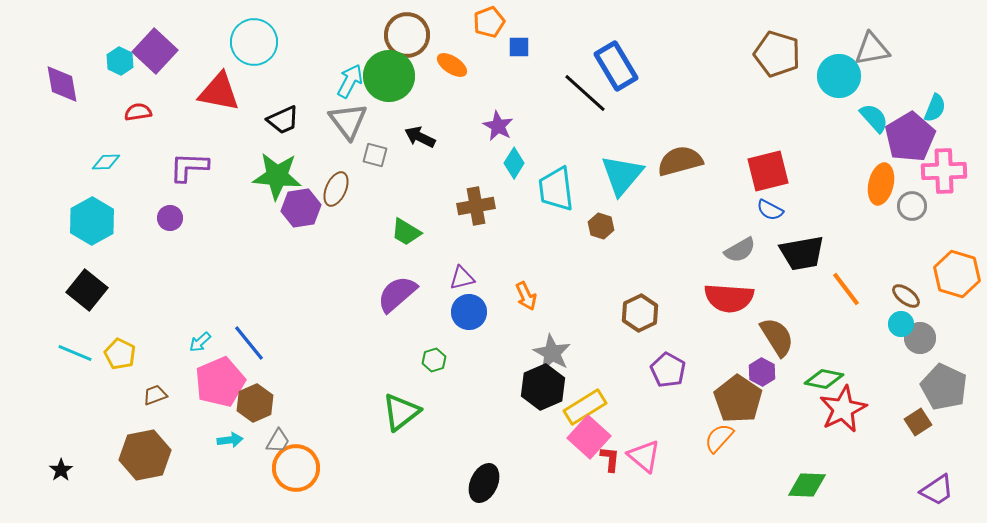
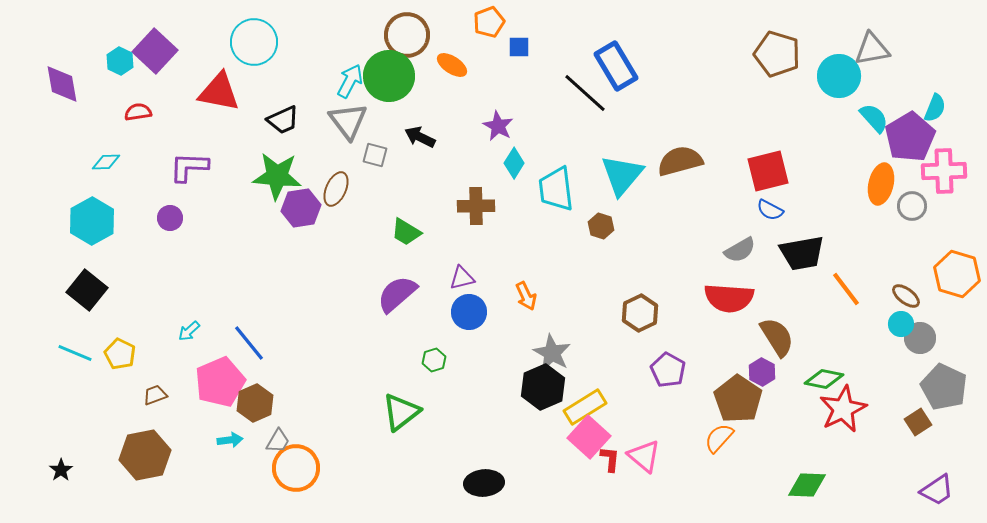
brown cross at (476, 206): rotated 9 degrees clockwise
cyan arrow at (200, 342): moved 11 px left, 11 px up
black ellipse at (484, 483): rotated 60 degrees clockwise
